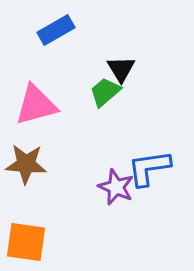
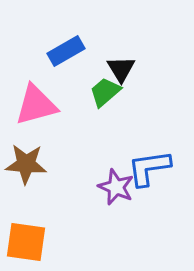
blue rectangle: moved 10 px right, 21 px down
